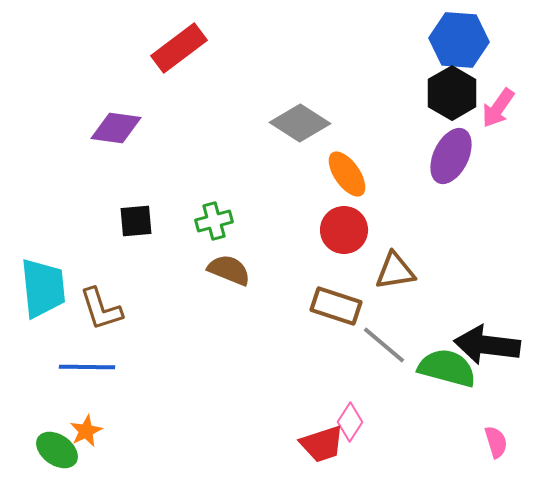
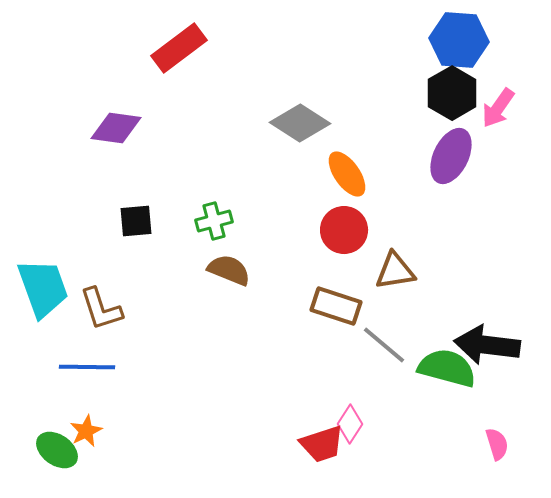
cyan trapezoid: rotated 14 degrees counterclockwise
pink diamond: moved 2 px down
pink semicircle: moved 1 px right, 2 px down
